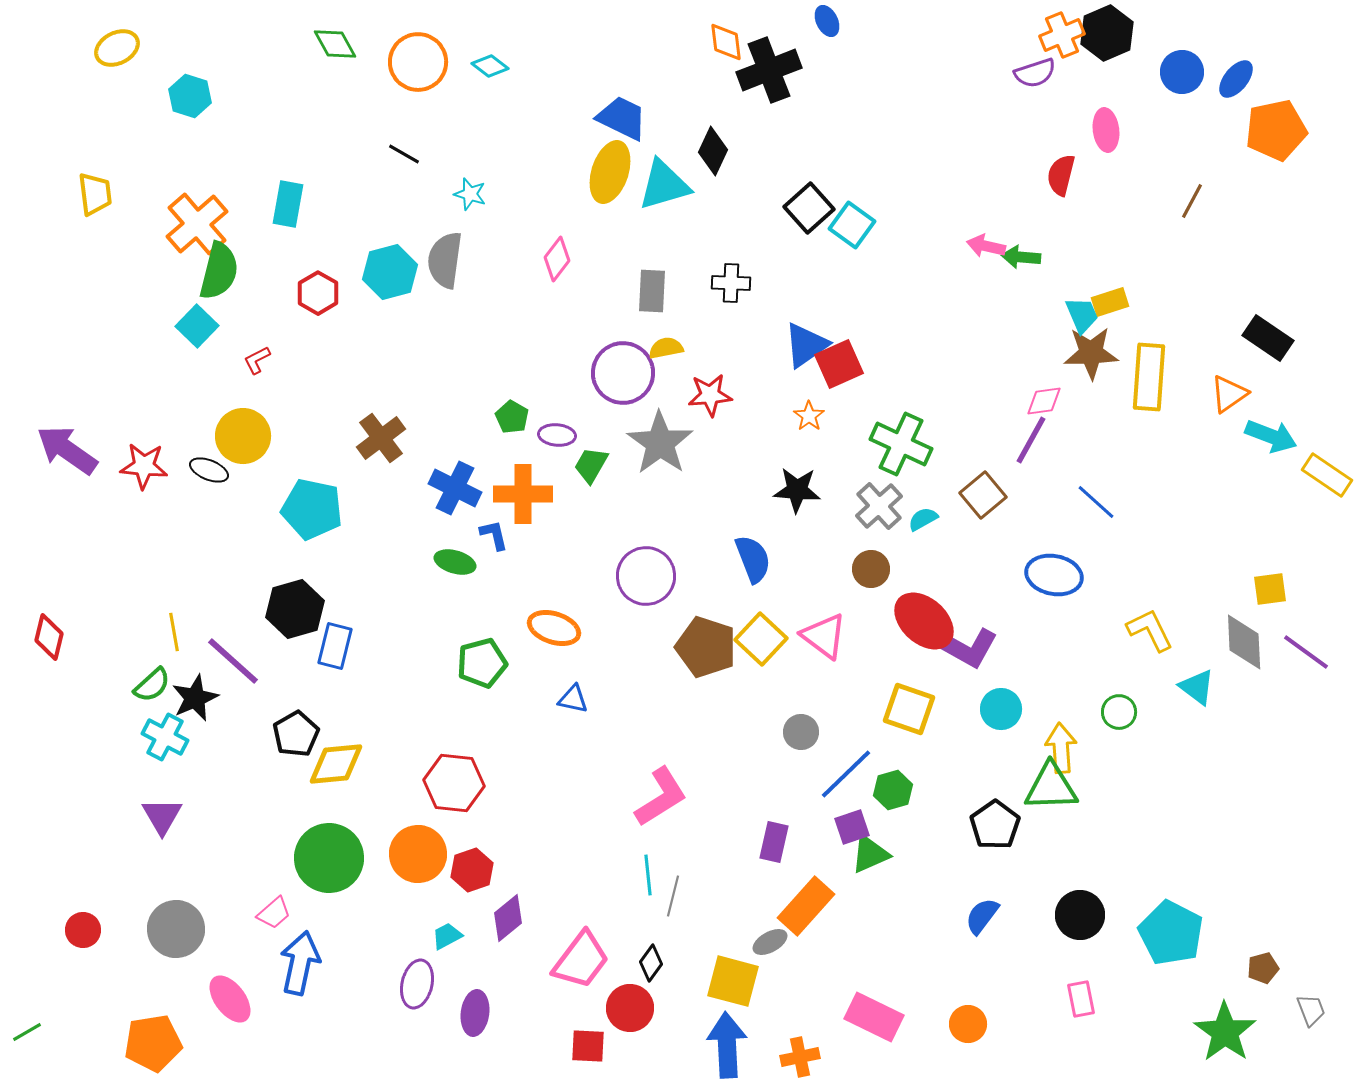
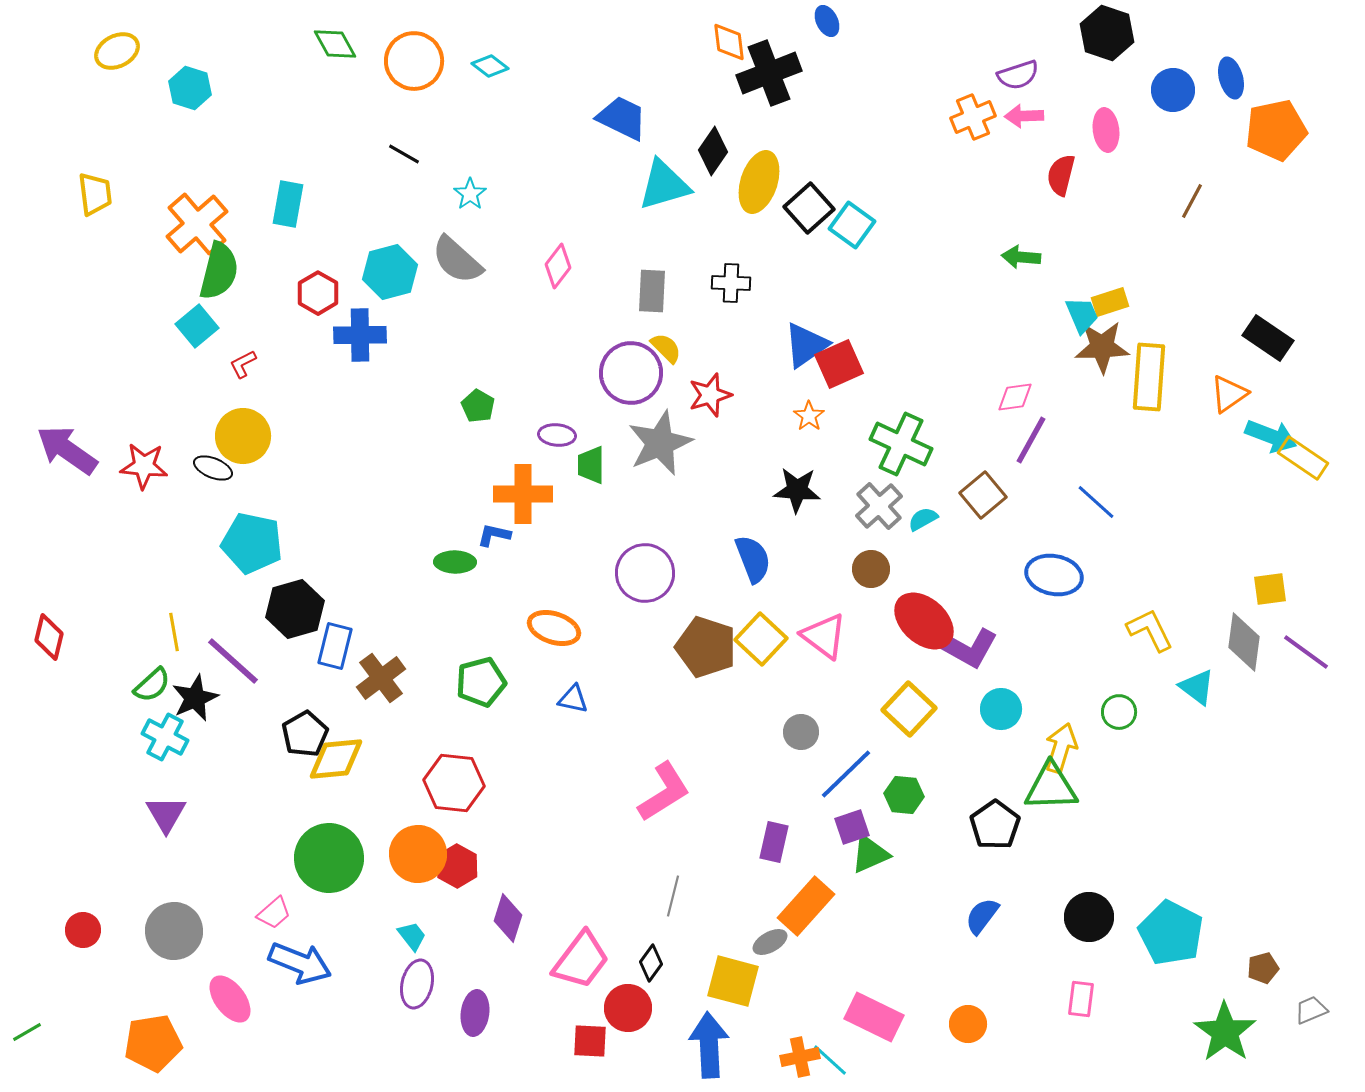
black hexagon at (1107, 33): rotated 18 degrees counterclockwise
orange cross at (1062, 35): moved 89 px left, 82 px down
orange diamond at (726, 42): moved 3 px right
yellow ellipse at (117, 48): moved 3 px down
orange circle at (418, 62): moved 4 px left, 1 px up
black cross at (769, 70): moved 3 px down
blue circle at (1182, 72): moved 9 px left, 18 px down
purple semicircle at (1035, 73): moved 17 px left, 2 px down
blue ellipse at (1236, 79): moved 5 px left, 1 px up; rotated 54 degrees counterclockwise
cyan hexagon at (190, 96): moved 8 px up
black diamond at (713, 151): rotated 9 degrees clockwise
yellow ellipse at (610, 172): moved 149 px right, 10 px down
cyan star at (470, 194): rotated 20 degrees clockwise
pink arrow at (986, 246): moved 38 px right, 130 px up; rotated 15 degrees counterclockwise
pink diamond at (557, 259): moved 1 px right, 7 px down
gray semicircle at (445, 260): moved 12 px right; rotated 56 degrees counterclockwise
cyan square at (197, 326): rotated 6 degrees clockwise
yellow semicircle at (666, 348): rotated 56 degrees clockwise
brown star at (1091, 353): moved 11 px right, 6 px up
red L-shape at (257, 360): moved 14 px left, 4 px down
purple circle at (623, 373): moved 8 px right
red star at (710, 395): rotated 12 degrees counterclockwise
pink diamond at (1044, 401): moved 29 px left, 4 px up
green pentagon at (512, 417): moved 34 px left, 11 px up
brown cross at (381, 438): moved 240 px down
gray star at (660, 443): rotated 14 degrees clockwise
green trapezoid at (591, 465): rotated 30 degrees counterclockwise
black ellipse at (209, 470): moved 4 px right, 2 px up
yellow rectangle at (1327, 475): moved 24 px left, 17 px up
blue cross at (455, 488): moved 95 px left, 153 px up; rotated 27 degrees counterclockwise
cyan pentagon at (312, 509): moved 60 px left, 34 px down
blue L-shape at (494, 535): rotated 64 degrees counterclockwise
green ellipse at (455, 562): rotated 15 degrees counterclockwise
purple circle at (646, 576): moved 1 px left, 3 px up
gray diamond at (1244, 642): rotated 10 degrees clockwise
green pentagon at (482, 663): moved 1 px left, 19 px down
yellow square at (909, 709): rotated 24 degrees clockwise
black pentagon at (296, 734): moved 9 px right
yellow arrow at (1061, 748): rotated 21 degrees clockwise
yellow diamond at (336, 764): moved 5 px up
green hexagon at (893, 790): moved 11 px right, 5 px down; rotated 21 degrees clockwise
pink L-shape at (661, 797): moved 3 px right, 5 px up
purple triangle at (162, 816): moved 4 px right, 2 px up
red hexagon at (472, 870): moved 15 px left, 4 px up; rotated 12 degrees counterclockwise
cyan line at (648, 875): moved 182 px right, 185 px down; rotated 42 degrees counterclockwise
black circle at (1080, 915): moved 9 px right, 2 px down
purple diamond at (508, 918): rotated 33 degrees counterclockwise
gray circle at (176, 929): moved 2 px left, 2 px down
cyan trapezoid at (447, 936): moved 35 px left; rotated 80 degrees clockwise
blue arrow at (300, 963): rotated 100 degrees clockwise
pink rectangle at (1081, 999): rotated 18 degrees clockwise
red circle at (630, 1008): moved 2 px left
gray trapezoid at (1311, 1010): rotated 92 degrees counterclockwise
blue arrow at (727, 1045): moved 18 px left
red square at (588, 1046): moved 2 px right, 5 px up
